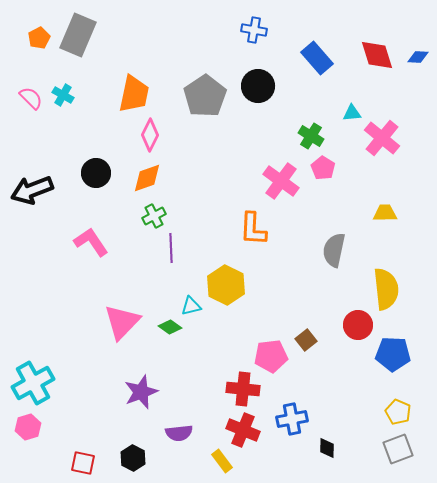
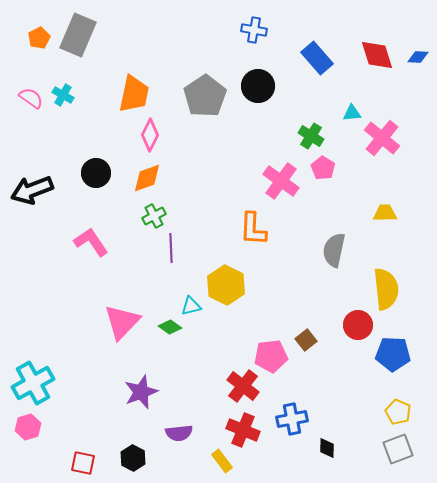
pink semicircle at (31, 98): rotated 10 degrees counterclockwise
red cross at (243, 389): moved 3 px up; rotated 32 degrees clockwise
